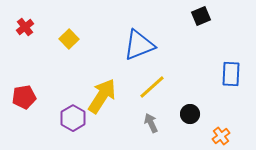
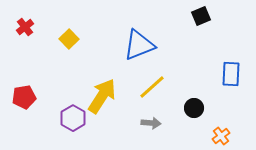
black circle: moved 4 px right, 6 px up
gray arrow: rotated 120 degrees clockwise
